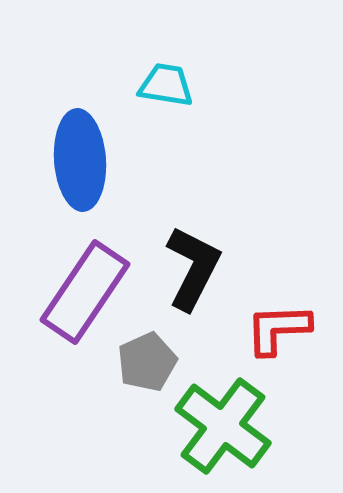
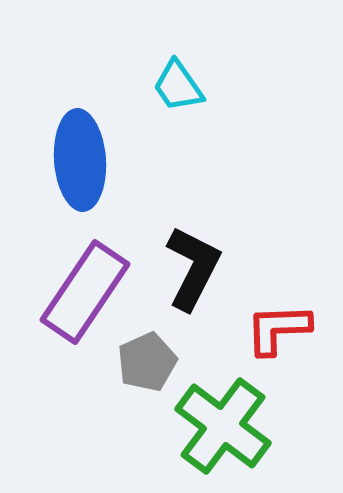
cyan trapezoid: moved 12 px right, 1 px down; rotated 134 degrees counterclockwise
